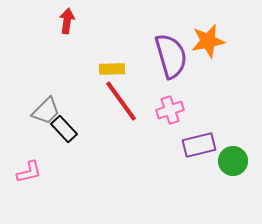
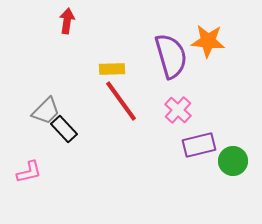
orange star: rotated 16 degrees clockwise
pink cross: moved 8 px right; rotated 28 degrees counterclockwise
